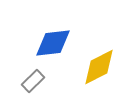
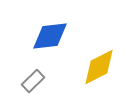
blue diamond: moved 3 px left, 7 px up
